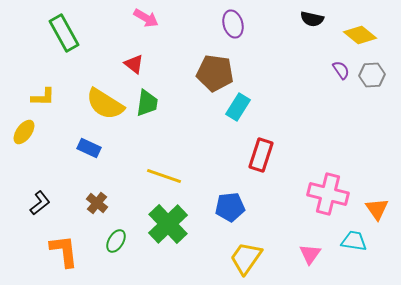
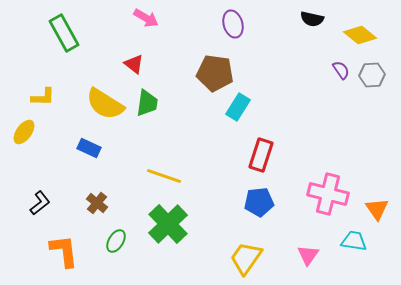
blue pentagon: moved 29 px right, 5 px up
pink triangle: moved 2 px left, 1 px down
